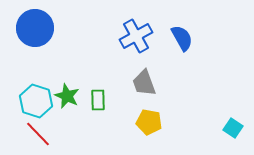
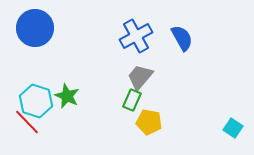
gray trapezoid: moved 4 px left, 6 px up; rotated 60 degrees clockwise
green rectangle: moved 34 px right; rotated 25 degrees clockwise
red line: moved 11 px left, 12 px up
